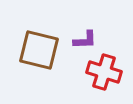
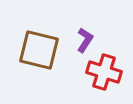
purple L-shape: rotated 55 degrees counterclockwise
